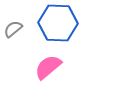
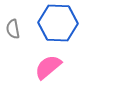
gray semicircle: rotated 60 degrees counterclockwise
